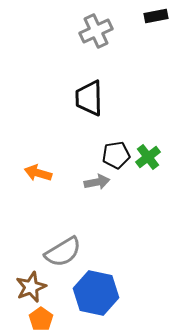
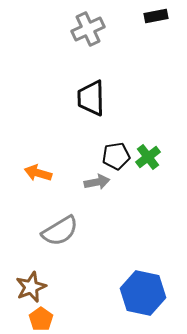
gray cross: moved 8 px left, 2 px up
black trapezoid: moved 2 px right
black pentagon: moved 1 px down
gray semicircle: moved 3 px left, 21 px up
blue hexagon: moved 47 px right
